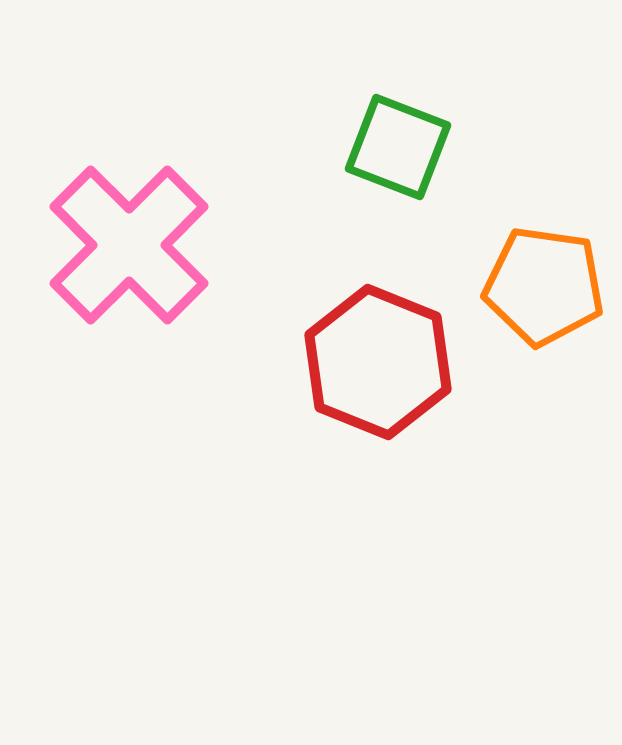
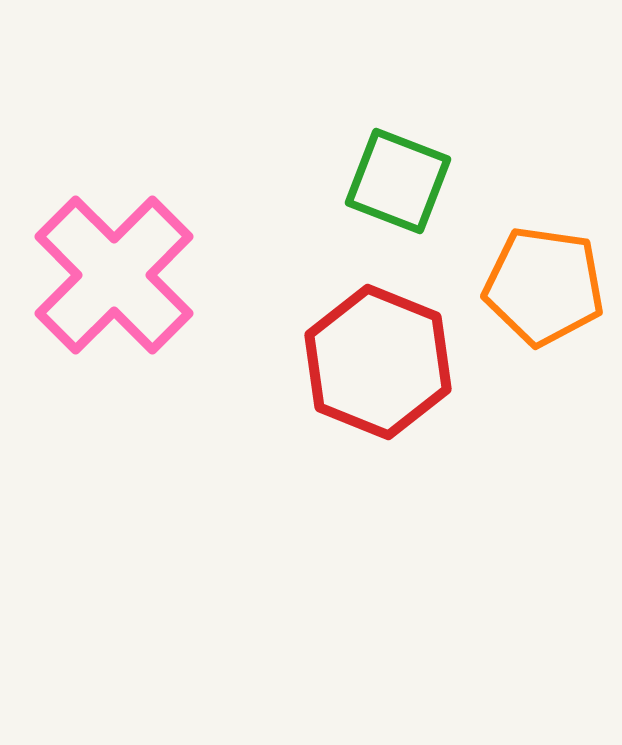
green square: moved 34 px down
pink cross: moved 15 px left, 30 px down
